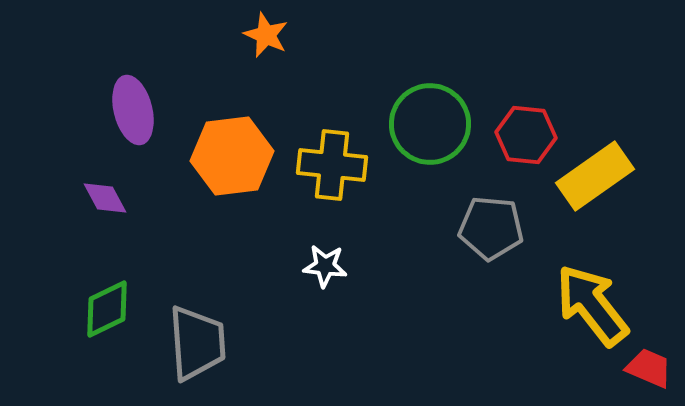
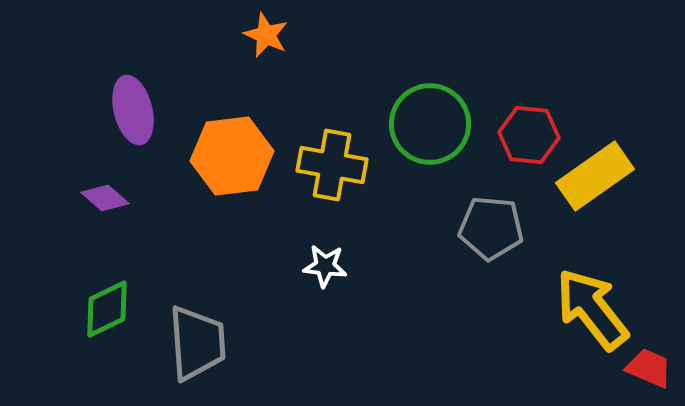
red hexagon: moved 3 px right
yellow cross: rotated 4 degrees clockwise
purple diamond: rotated 21 degrees counterclockwise
yellow arrow: moved 4 px down
